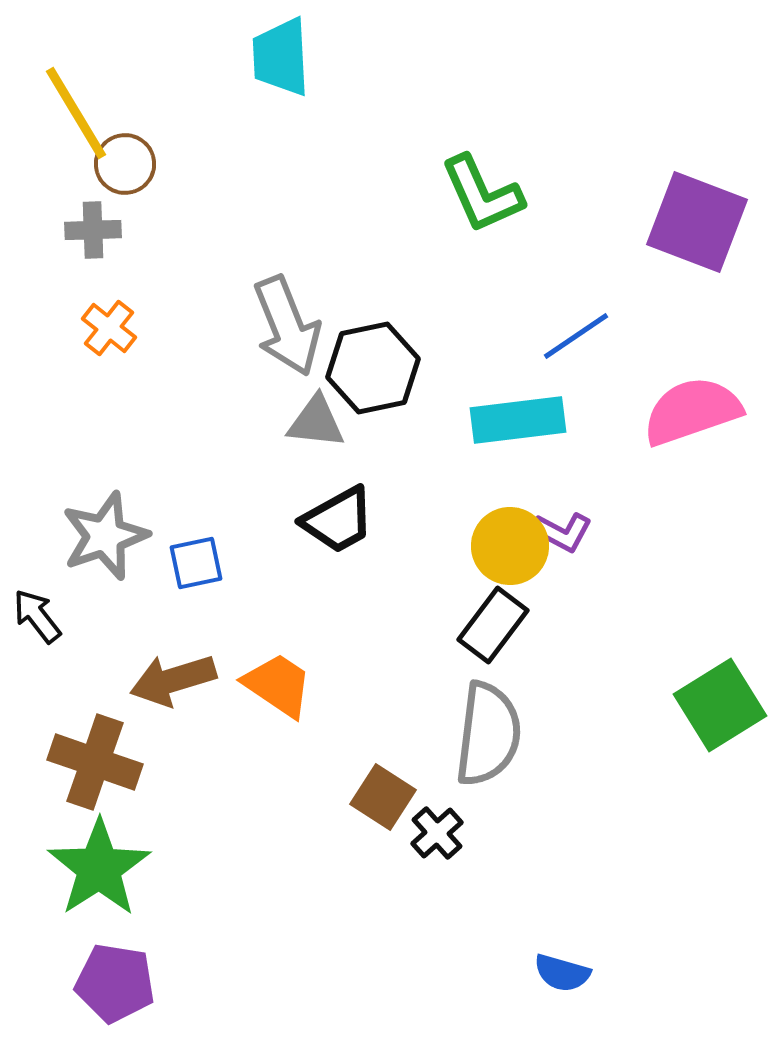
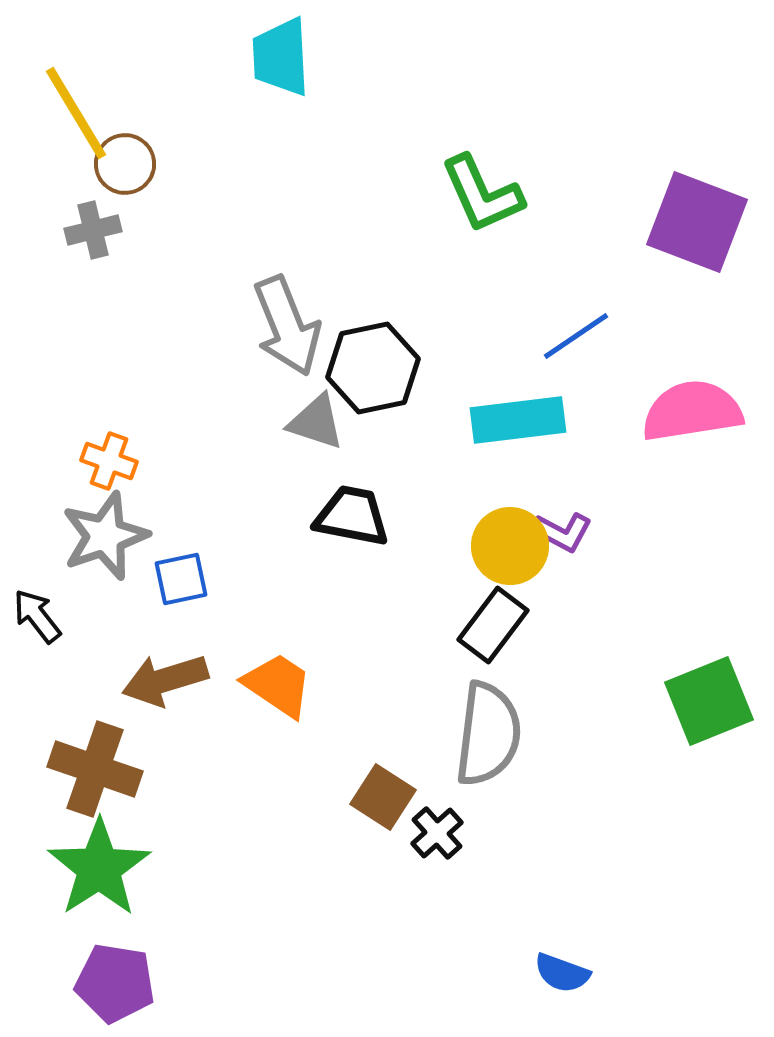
gray cross: rotated 12 degrees counterclockwise
orange cross: moved 133 px down; rotated 18 degrees counterclockwise
pink semicircle: rotated 10 degrees clockwise
gray triangle: rotated 12 degrees clockwise
black trapezoid: moved 14 px right, 4 px up; rotated 140 degrees counterclockwise
blue square: moved 15 px left, 16 px down
brown arrow: moved 8 px left
green square: moved 11 px left, 4 px up; rotated 10 degrees clockwise
brown cross: moved 7 px down
blue semicircle: rotated 4 degrees clockwise
